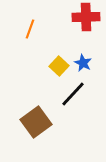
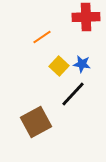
orange line: moved 12 px right, 8 px down; rotated 36 degrees clockwise
blue star: moved 1 px left, 1 px down; rotated 18 degrees counterclockwise
brown square: rotated 8 degrees clockwise
